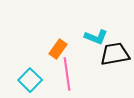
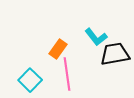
cyan L-shape: rotated 30 degrees clockwise
